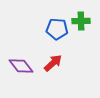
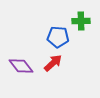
blue pentagon: moved 1 px right, 8 px down
